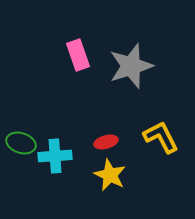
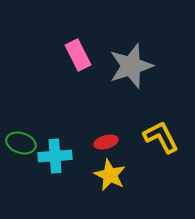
pink rectangle: rotated 8 degrees counterclockwise
